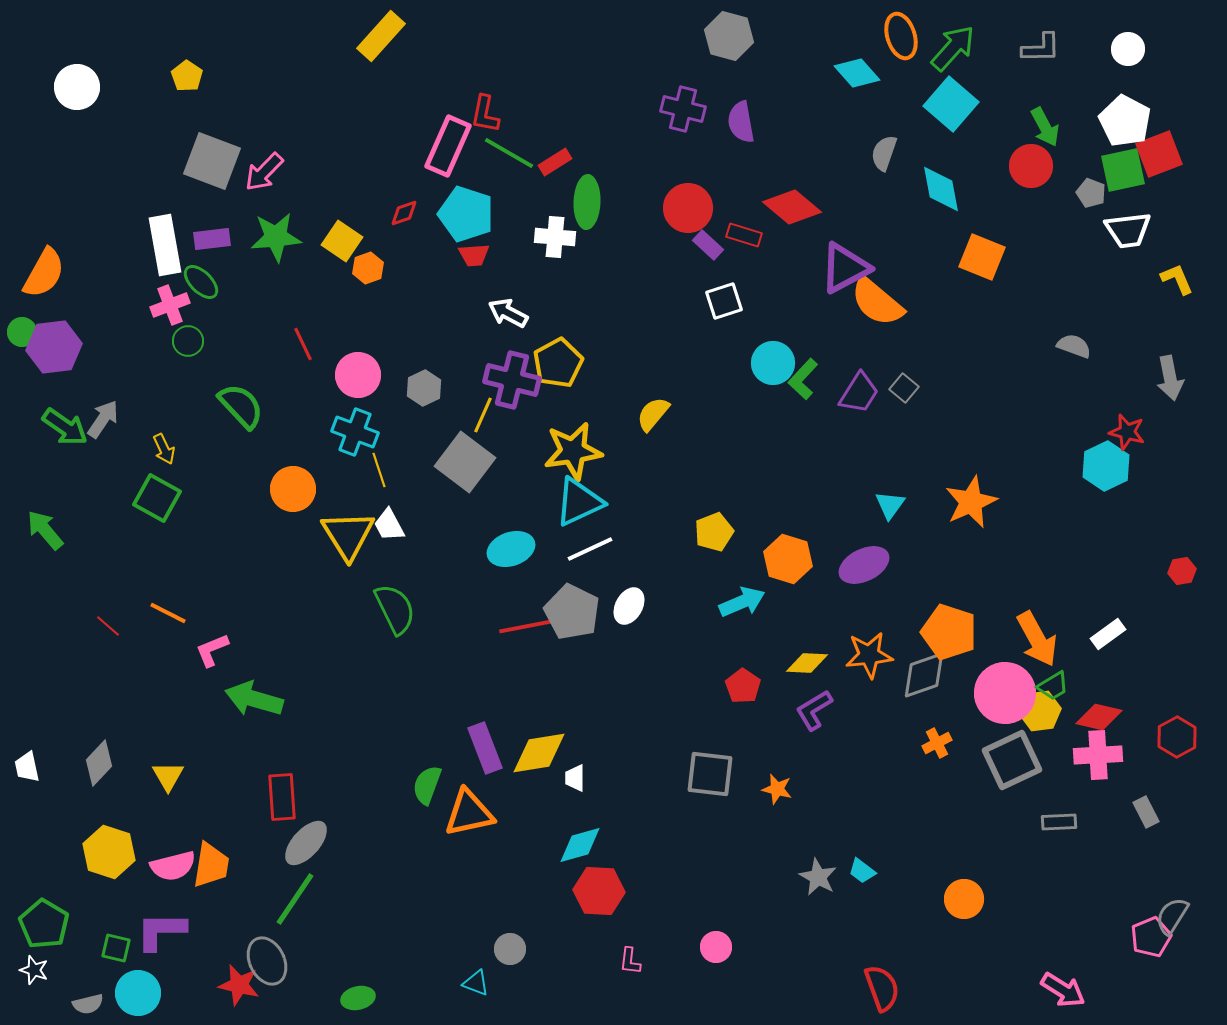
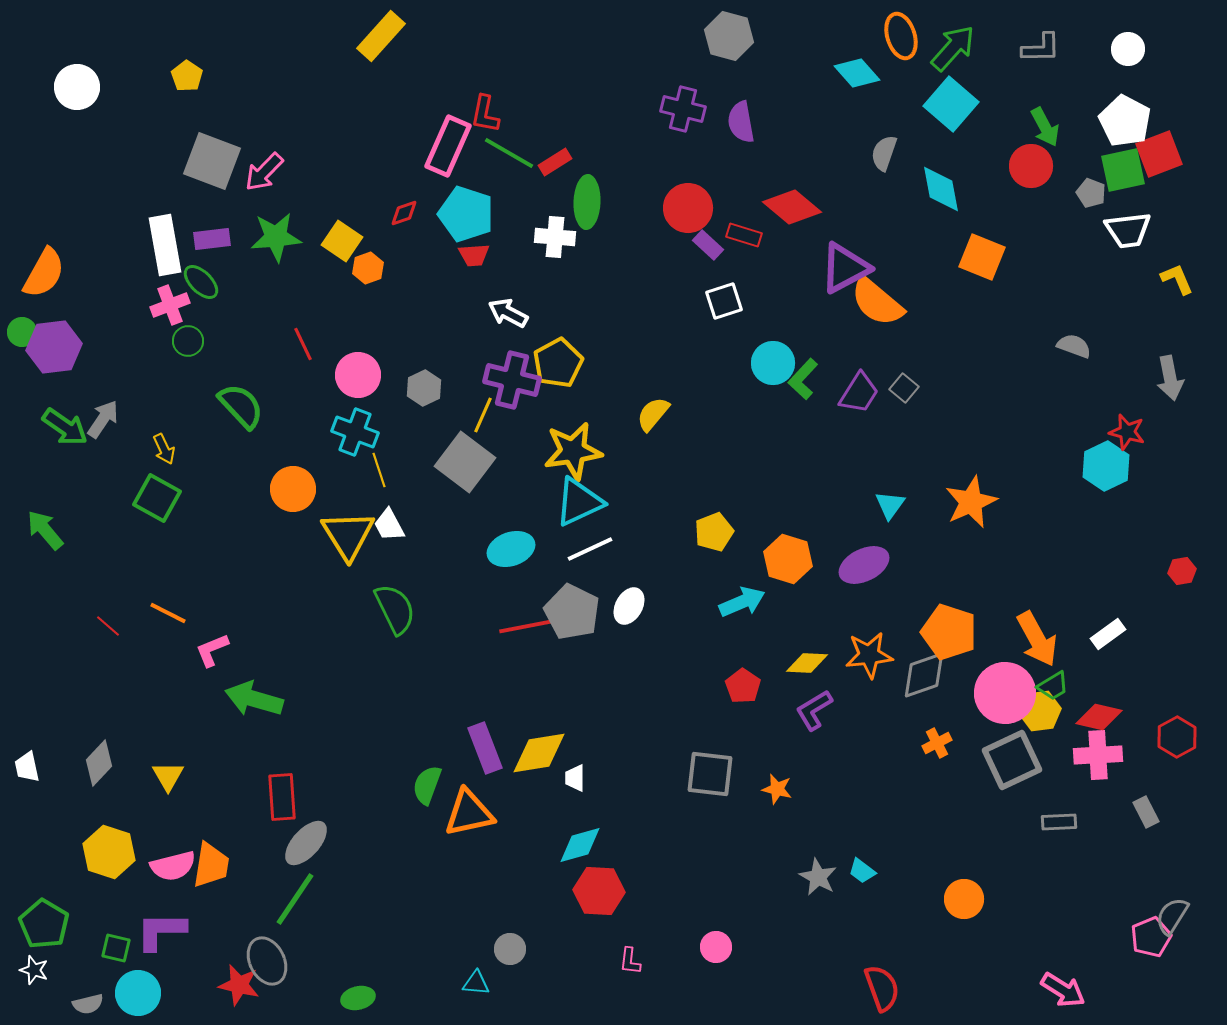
cyan triangle at (476, 983): rotated 16 degrees counterclockwise
